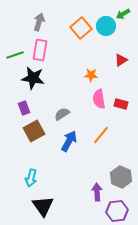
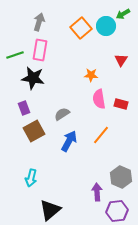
red triangle: rotated 24 degrees counterclockwise
black triangle: moved 7 px right, 4 px down; rotated 25 degrees clockwise
